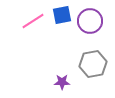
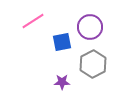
blue square: moved 27 px down
purple circle: moved 6 px down
gray hexagon: rotated 16 degrees counterclockwise
